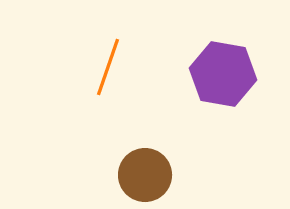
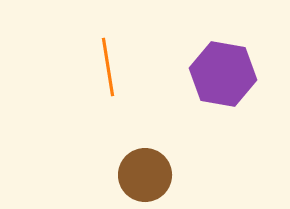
orange line: rotated 28 degrees counterclockwise
